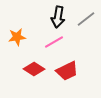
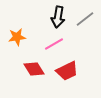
gray line: moved 1 px left
pink line: moved 2 px down
red diamond: rotated 25 degrees clockwise
